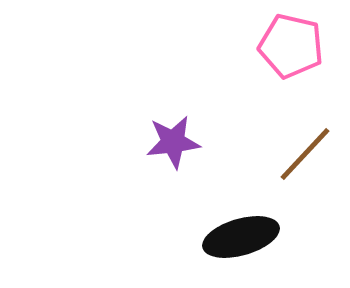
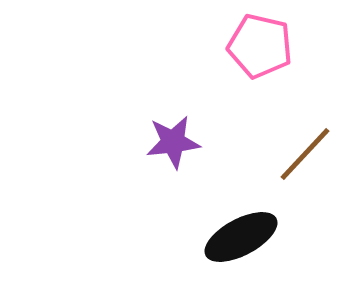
pink pentagon: moved 31 px left
black ellipse: rotated 12 degrees counterclockwise
